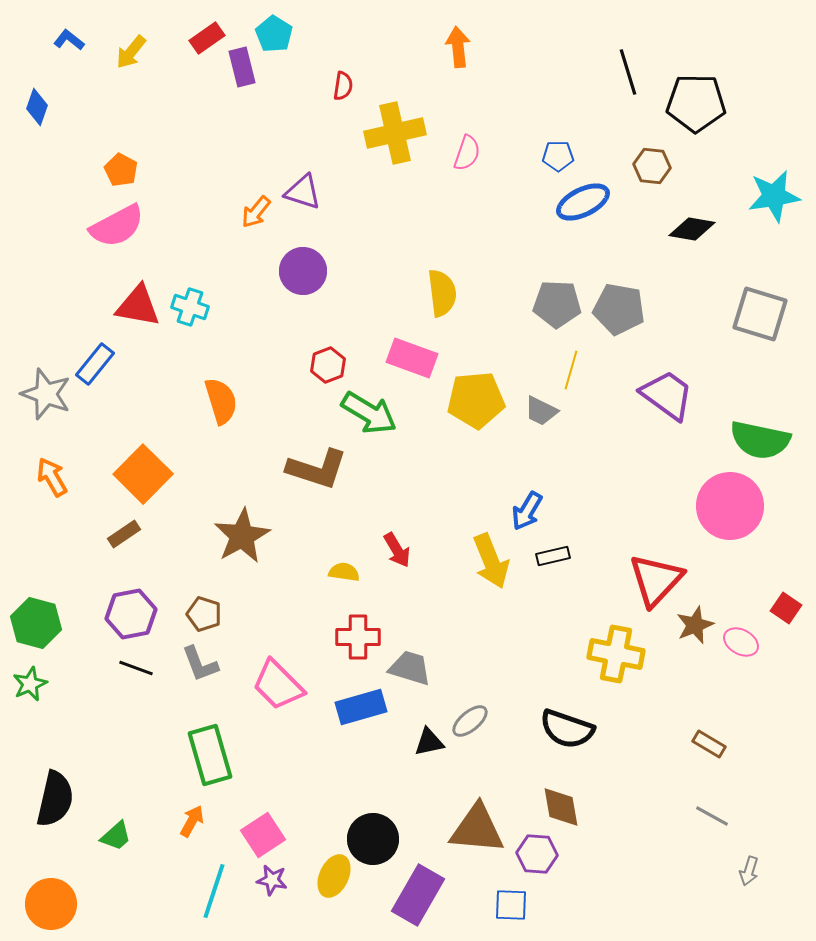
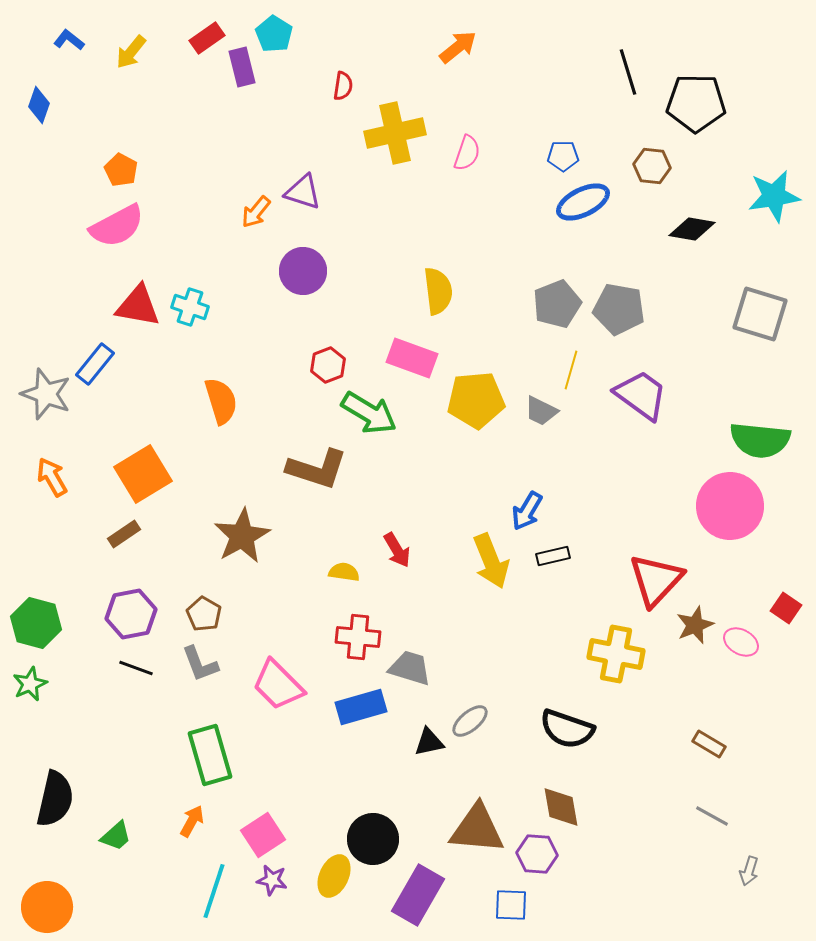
orange arrow at (458, 47): rotated 57 degrees clockwise
blue diamond at (37, 107): moved 2 px right, 2 px up
blue pentagon at (558, 156): moved 5 px right
yellow semicircle at (442, 293): moved 4 px left, 2 px up
gray pentagon at (557, 304): rotated 24 degrees counterclockwise
purple trapezoid at (667, 395): moved 26 px left
green semicircle at (760, 440): rotated 6 degrees counterclockwise
orange square at (143, 474): rotated 14 degrees clockwise
brown pentagon at (204, 614): rotated 12 degrees clockwise
red cross at (358, 637): rotated 6 degrees clockwise
orange circle at (51, 904): moved 4 px left, 3 px down
